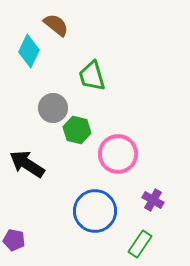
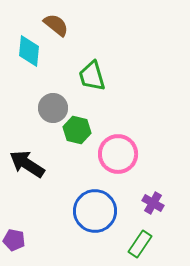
cyan diamond: rotated 20 degrees counterclockwise
purple cross: moved 3 px down
